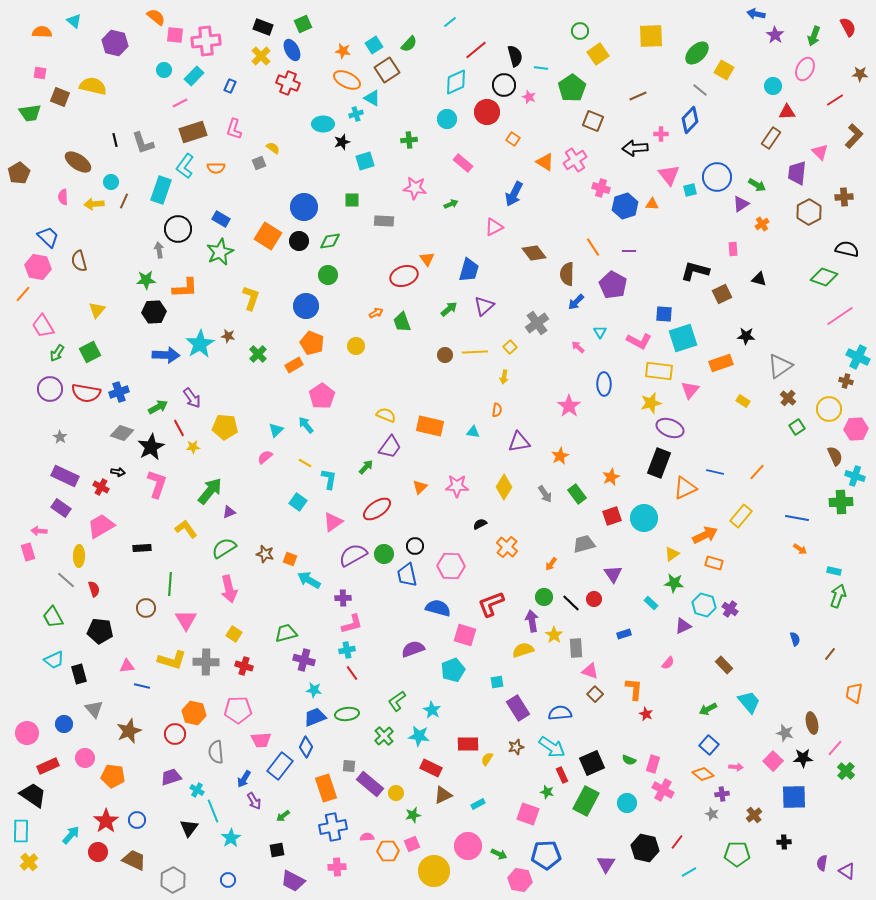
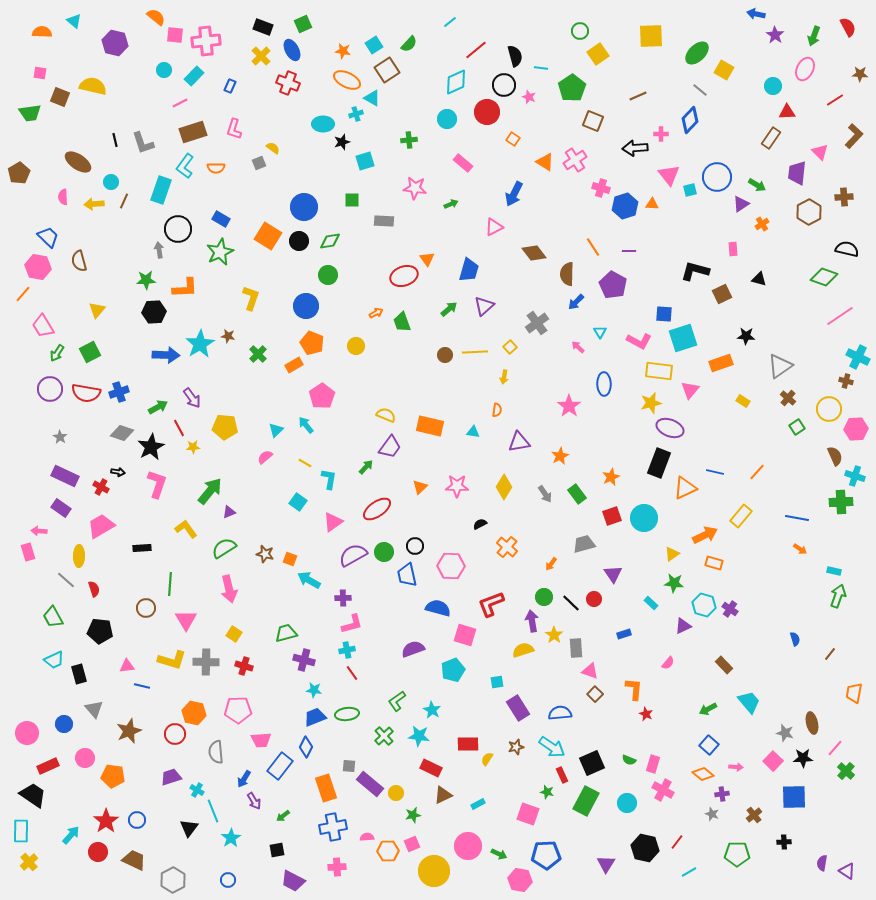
green circle at (384, 554): moved 2 px up
